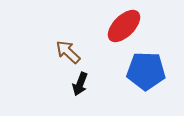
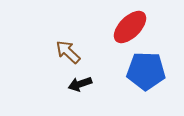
red ellipse: moved 6 px right, 1 px down
black arrow: rotated 50 degrees clockwise
